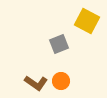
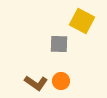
yellow square: moved 5 px left
gray square: rotated 24 degrees clockwise
